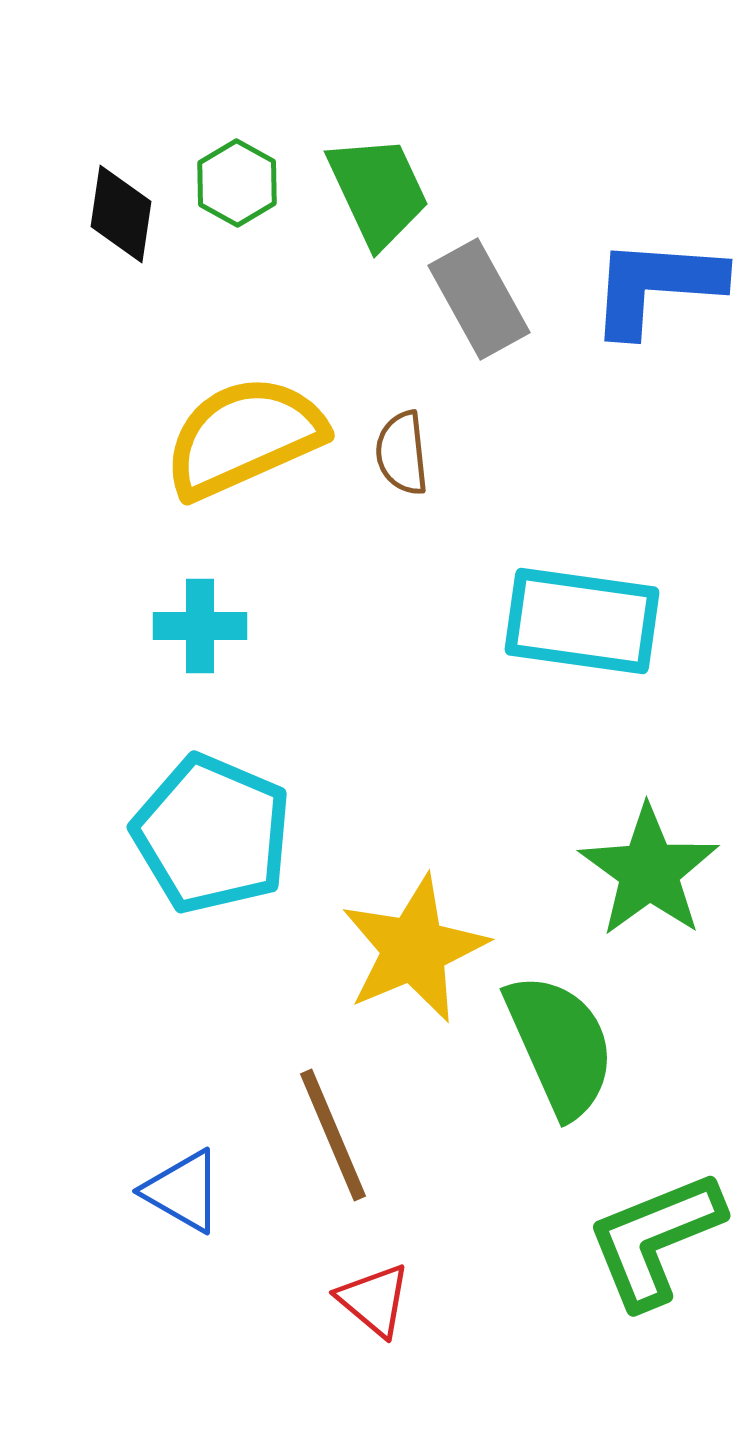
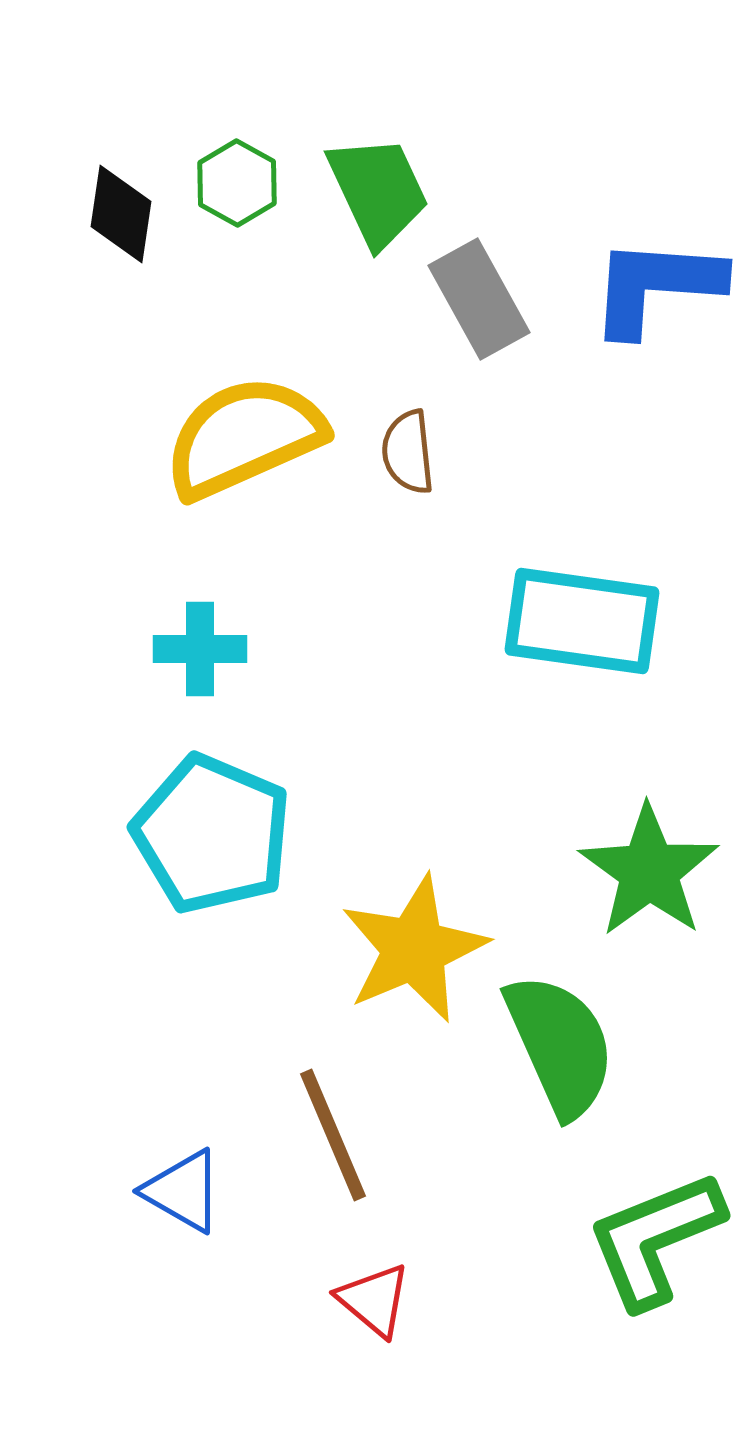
brown semicircle: moved 6 px right, 1 px up
cyan cross: moved 23 px down
